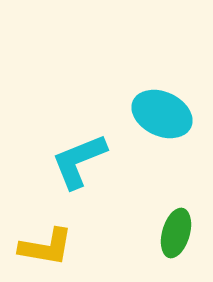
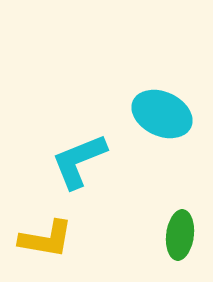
green ellipse: moved 4 px right, 2 px down; rotated 9 degrees counterclockwise
yellow L-shape: moved 8 px up
